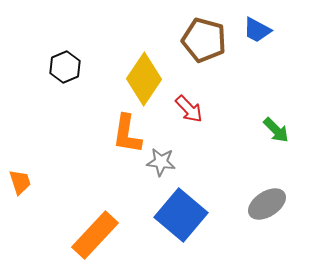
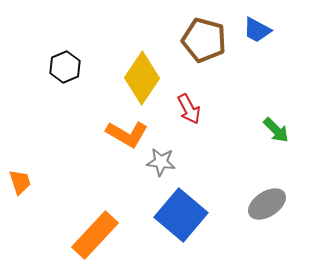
yellow diamond: moved 2 px left, 1 px up
red arrow: rotated 16 degrees clockwise
orange L-shape: rotated 69 degrees counterclockwise
